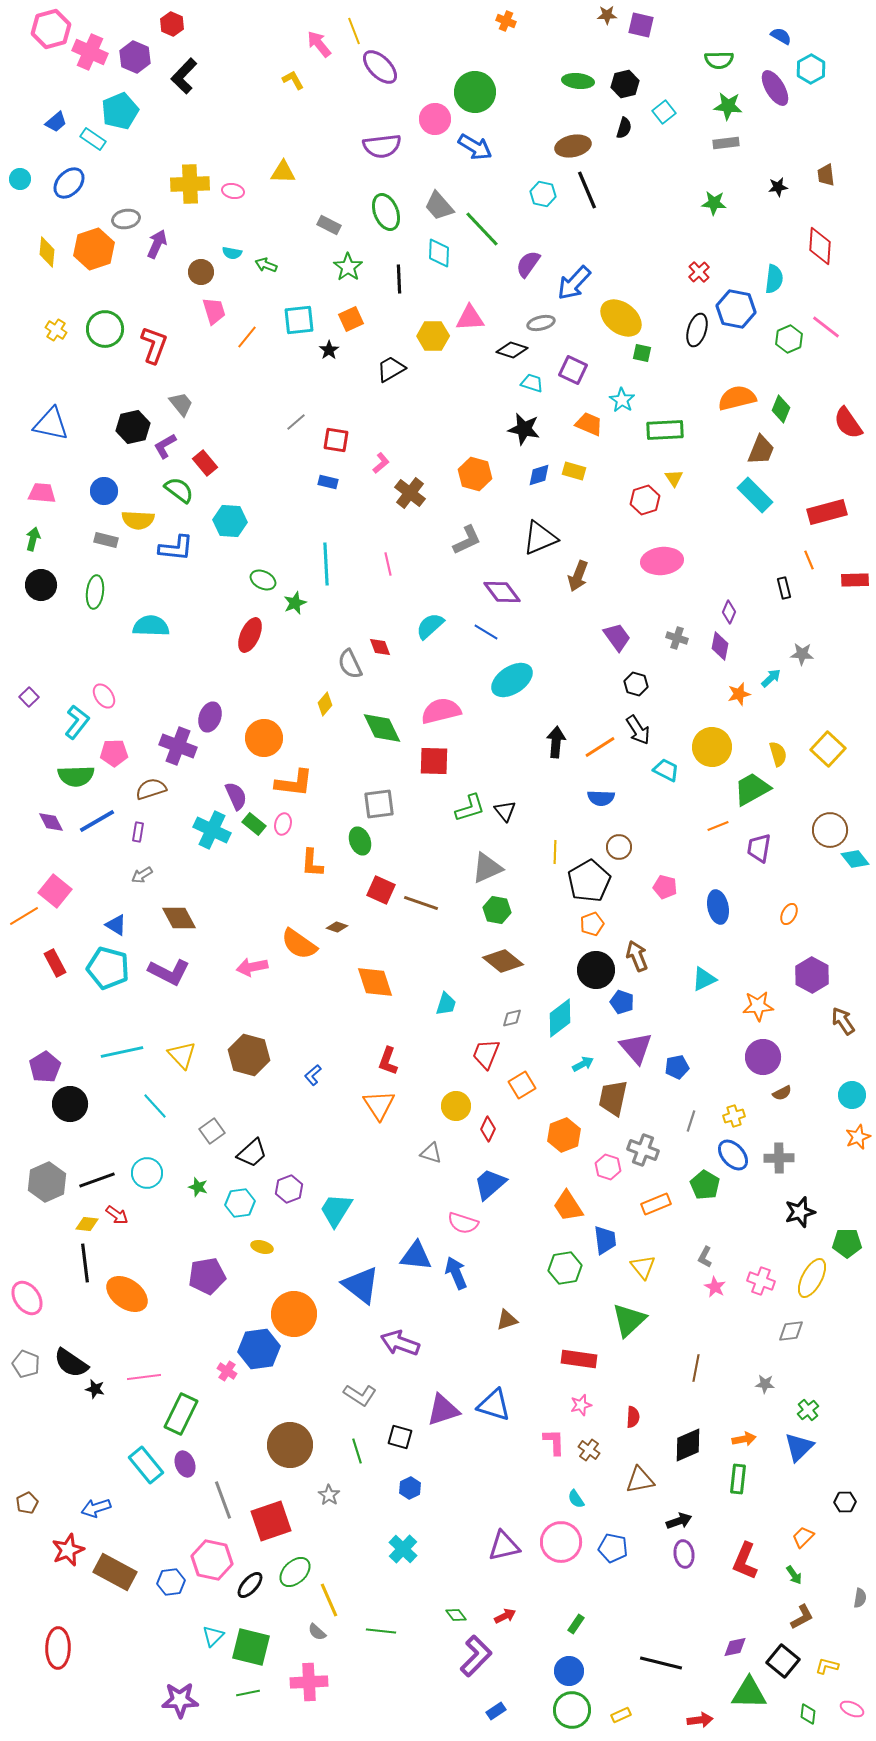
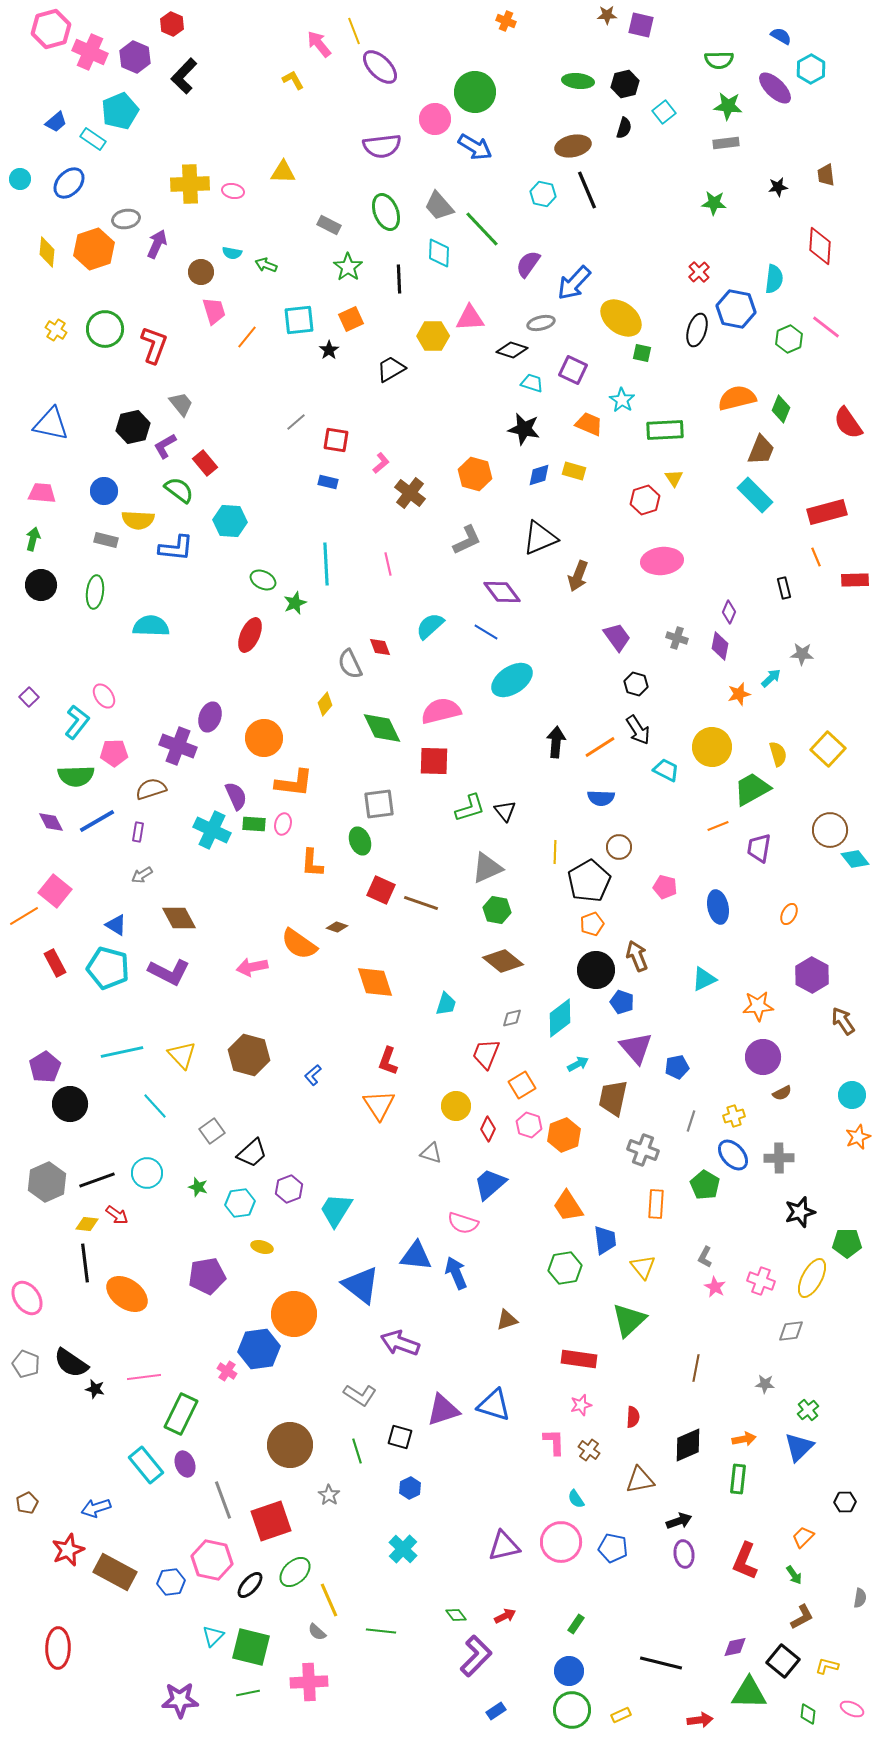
purple ellipse at (775, 88): rotated 15 degrees counterclockwise
orange line at (809, 560): moved 7 px right, 3 px up
green rectangle at (254, 824): rotated 35 degrees counterclockwise
cyan arrow at (583, 1064): moved 5 px left
pink hexagon at (608, 1167): moved 79 px left, 42 px up
orange rectangle at (656, 1204): rotated 64 degrees counterclockwise
